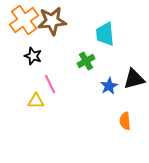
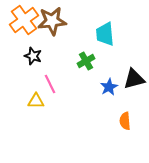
blue star: moved 1 px down
